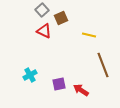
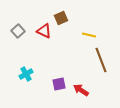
gray square: moved 24 px left, 21 px down
brown line: moved 2 px left, 5 px up
cyan cross: moved 4 px left, 1 px up
